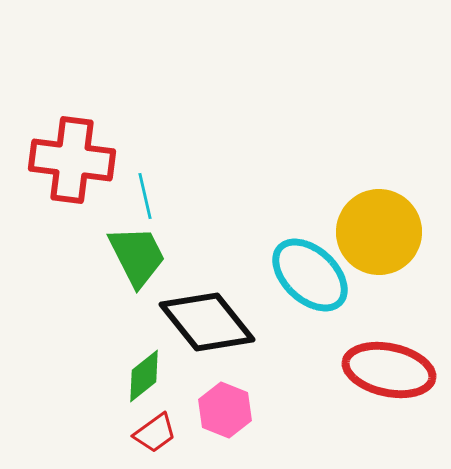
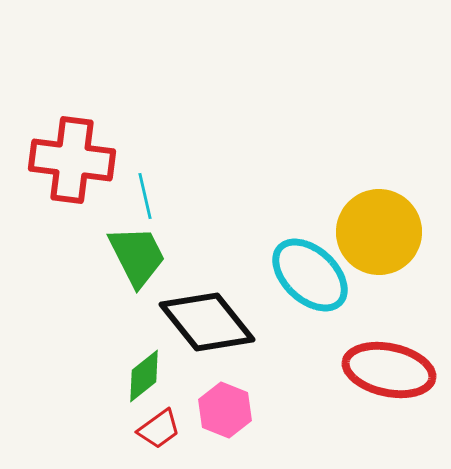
red trapezoid: moved 4 px right, 4 px up
